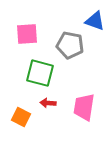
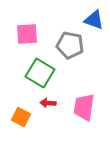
blue triangle: moved 1 px left, 1 px up
green square: rotated 16 degrees clockwise
